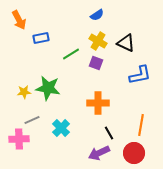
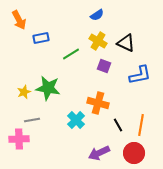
purple square: moved 8 px right, 3 px down
yellow star: rotated 16 degrees counterclockwise
orange cross: rotated 15 degrees clockwise
gray line: rotated 14 degrees clockwise
cyan cross: moved 15 px right, 8 px up
black line: moved 9 px right, 8 px up
